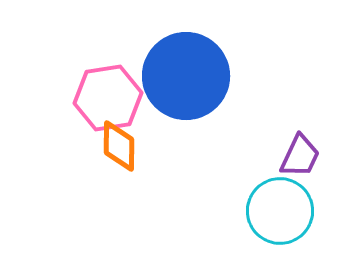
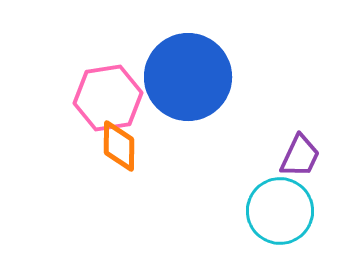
blue circle: moved 2 px right, 1 px down
